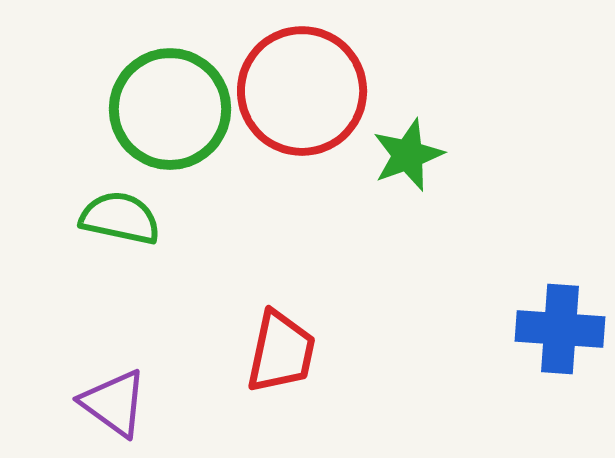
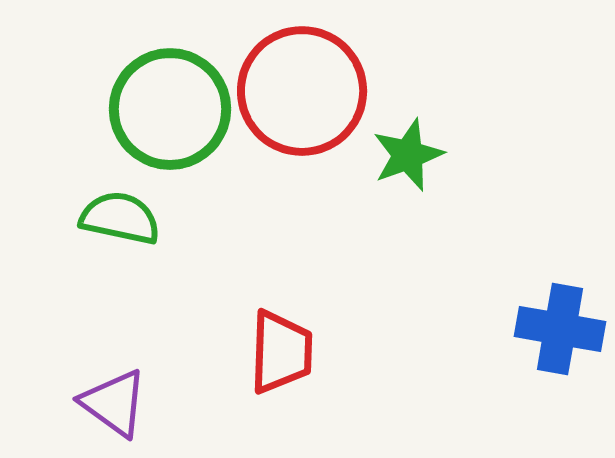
blue cross: rotated 6 degrees clockwise
red trapezoid: rotated 10 degrees counterclockwise
